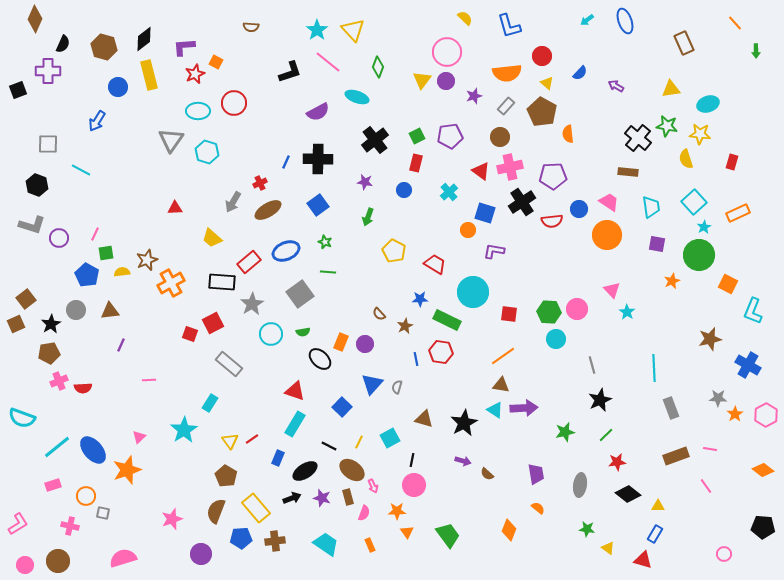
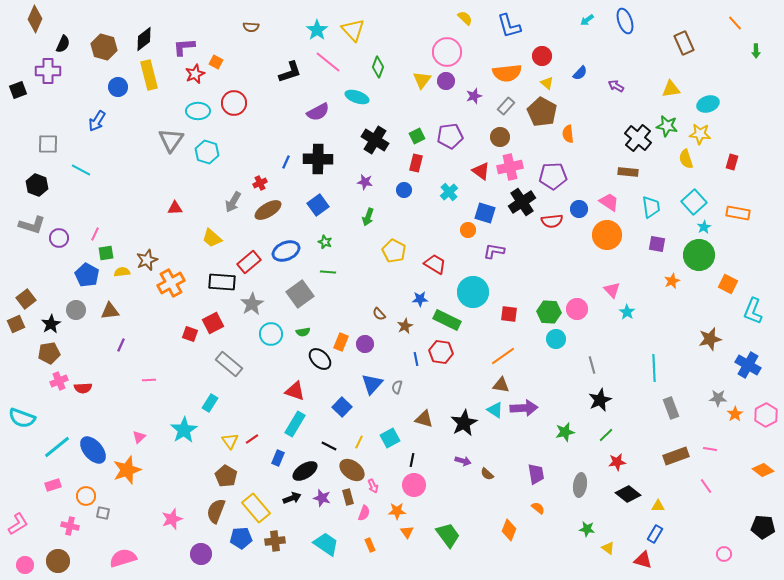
black cross at (375, 140): rotated 20 degrees counterclockwise
orange rectangle at (738, 213): rotated 35 degrees clockwise
